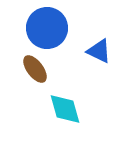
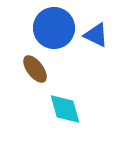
blue circle: moved 7 px right
blue triangle: moved 3 px left, 16 px up
